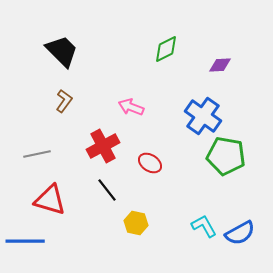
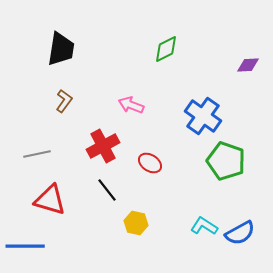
black trapezoid: moved 1 px left, 2 px up; rotated 54 degrees clockwise
purple diamond: moved 28 px right
pink arrow: moved 2 px up
green pentagon: moved 5 px down; rotated 9 degrees clockwise
cyan L-shape: rotated 28 degrees counterclockwise
blue line: moved 5 px down
